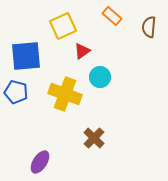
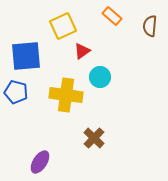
brown semicircle: moved 1 px right, 1 px up
yellow cross: moved 1 px right, 1 px down; rotated 12 degrees counterclockwise
